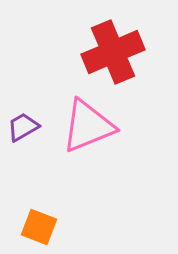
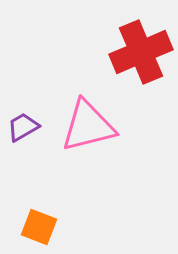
red cross: moved 28 px right
pink triangle: rotated 8 degrees clockwise
